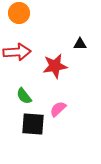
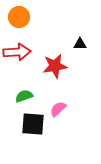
orange circle: moved 4 px down
green semicircle: rotated 108 degrees clockwise
